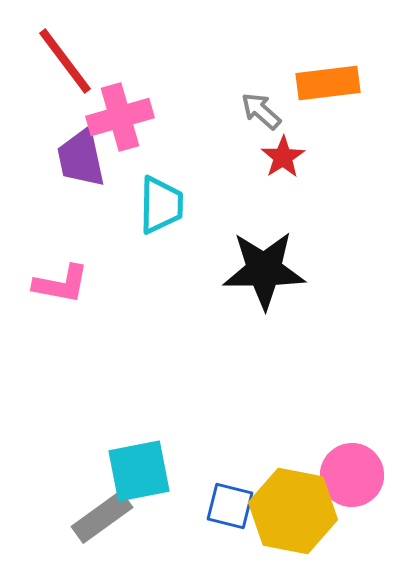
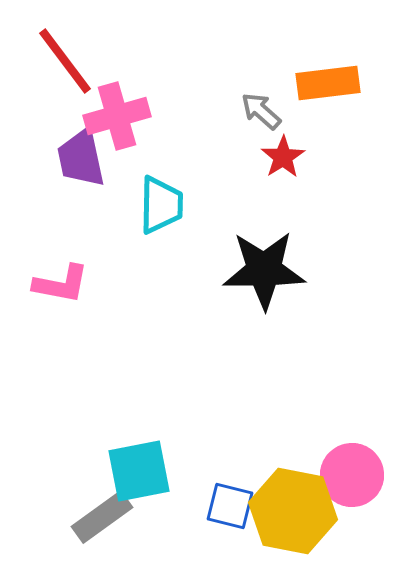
pink cross: moved 3 px left, 1 px up
